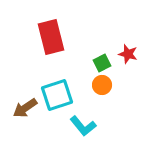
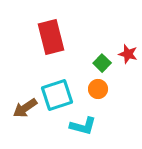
green square: rotated 18 degrees counterclockwise
orange circle: moved 4 px left, 4 px down
cyan L-shape: rotated 36 degrees counterclockwise
